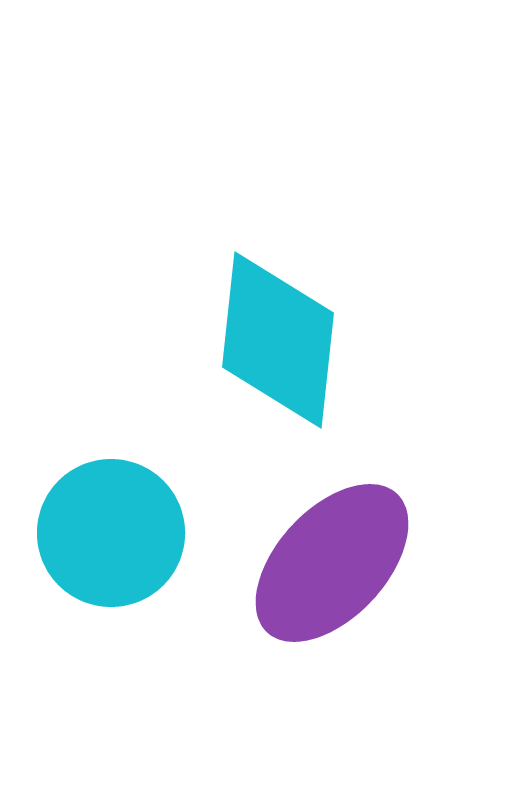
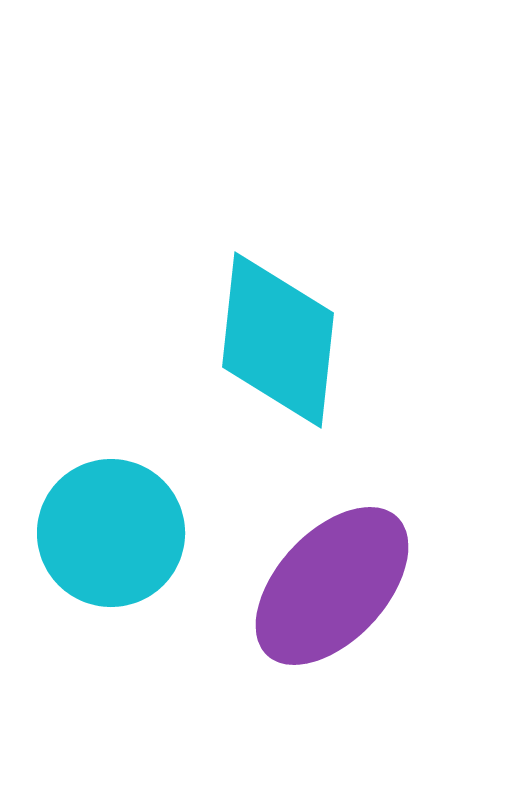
purple ellipse: moved 23 px down
